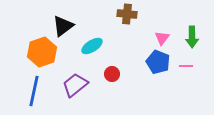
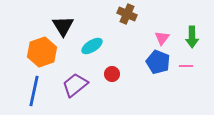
brown cross: rotated 18 degrees clockwise
black triangle: rotated 25 degrees counterclockwise
